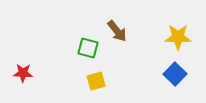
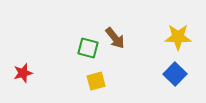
brown arrow: moved 2 px left, 7 px down
red star: rotated 18 degrees counterclockwise
